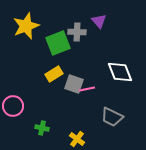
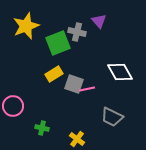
gray cross: rotated 12 degrees clockwise
white diamond: rotated 8 degrees counterclockwise
